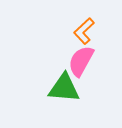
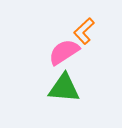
pink semicircle: moved 17 px left, 9 px up; rotated 28 degrees clockwise
